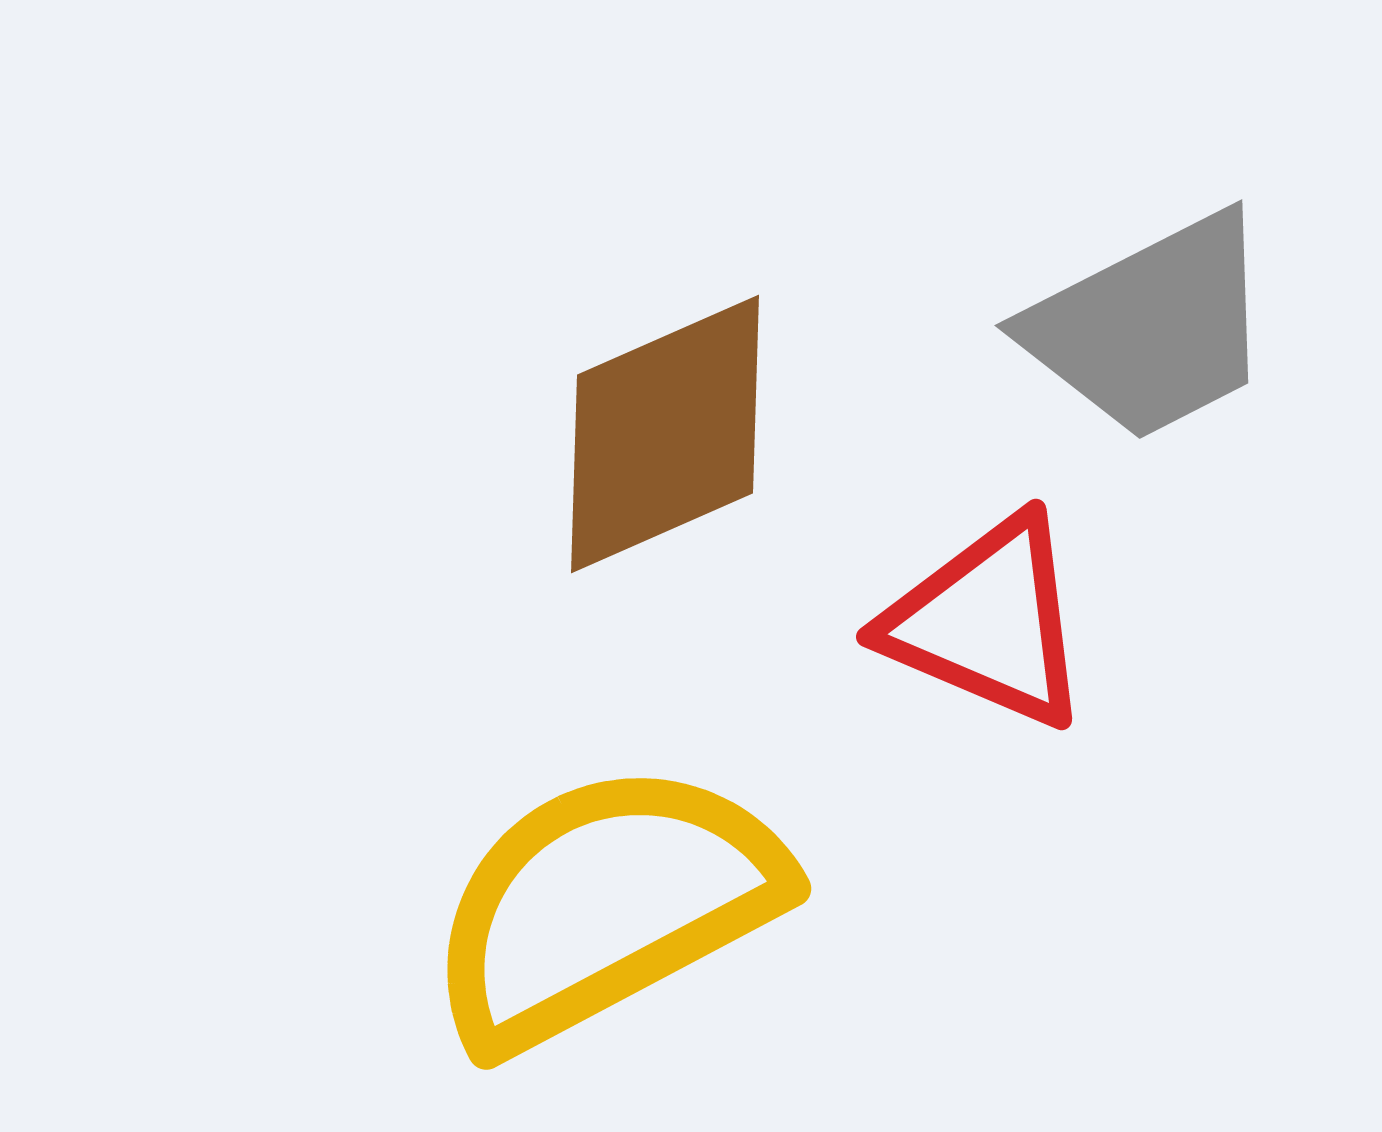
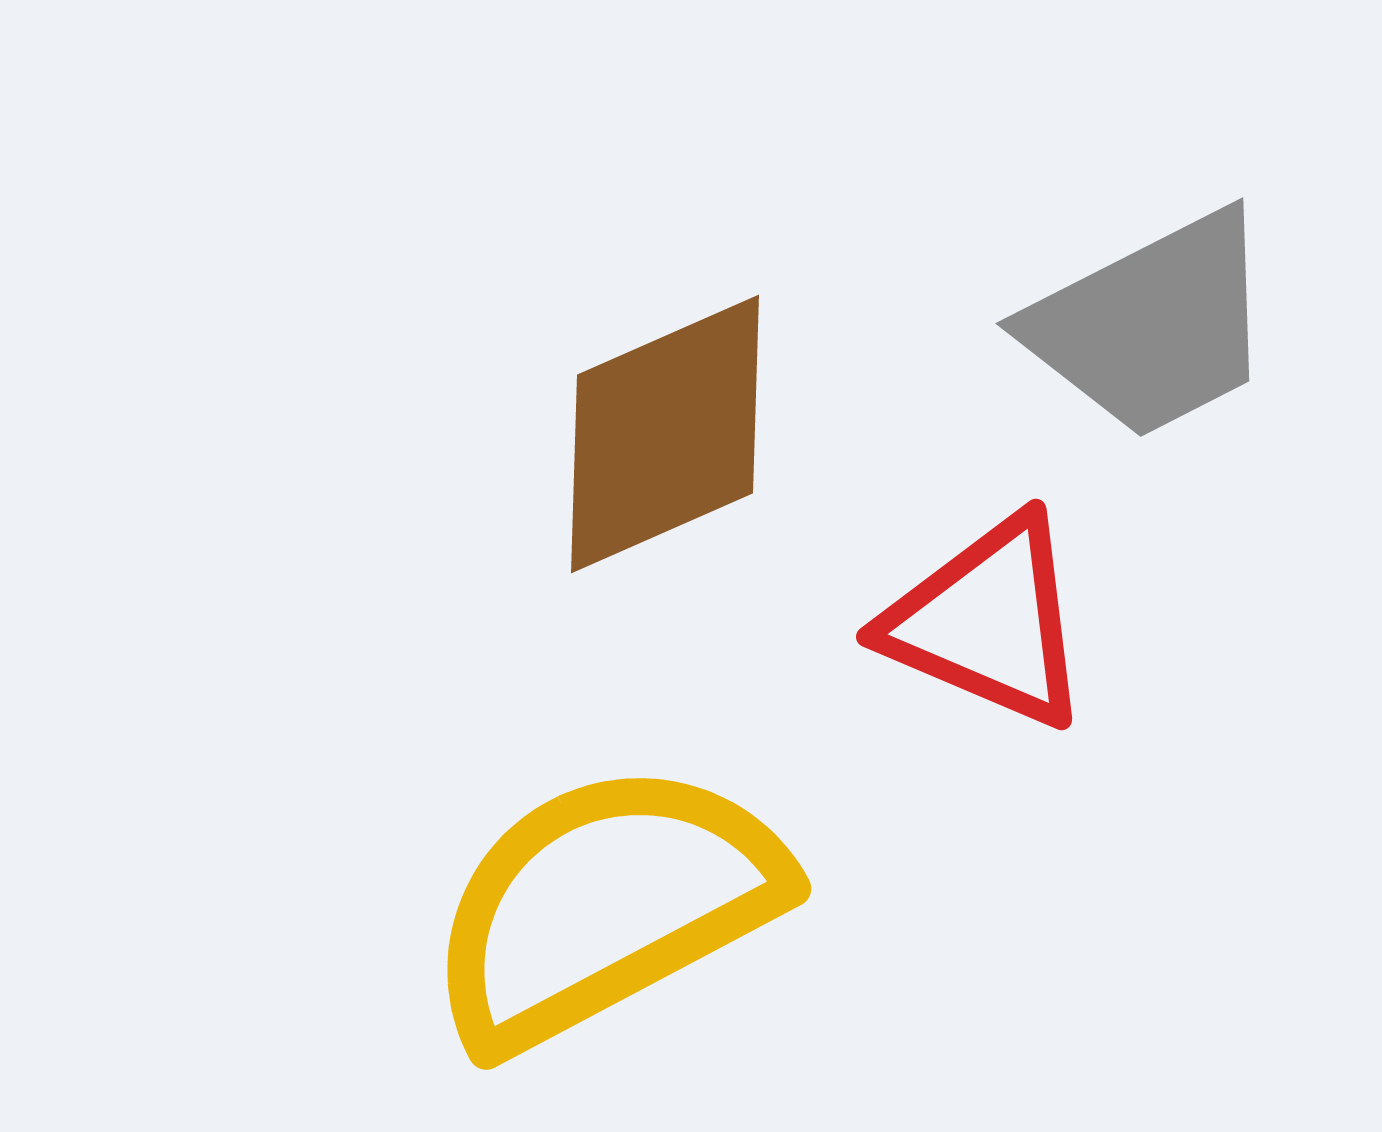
gray trapezoid: moved 1 px right, 2 px up
